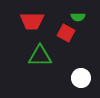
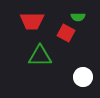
white circle: moved 2 px right, 1 px up
